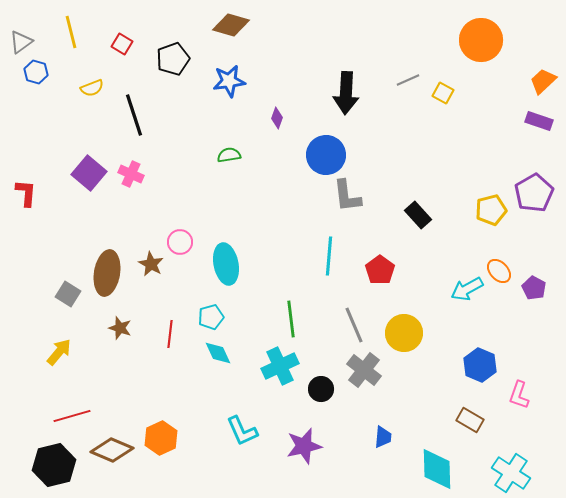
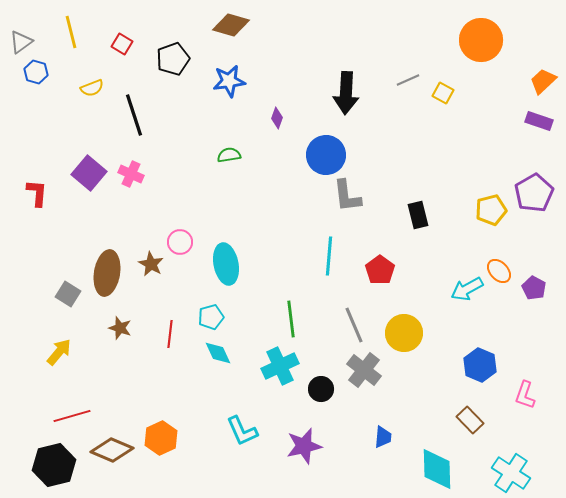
red L-shape at (26, 193): moved 11 px right
black rectangle at (418, 215): rotated 28 degrees clockwise
pink L-shape at (519, 395): moved 6 px right
brown rectangle at (470, 420): rotated 16 degrees clockwise
